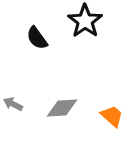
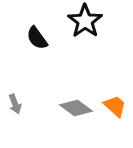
gray arrow: moved 2 px right; rotated 138 degrees counterclockwise
gray diamond: moved 14 px right; rotated 40 degrees clockwise
orange trapezoid: moved 3 px right, 10 px up
